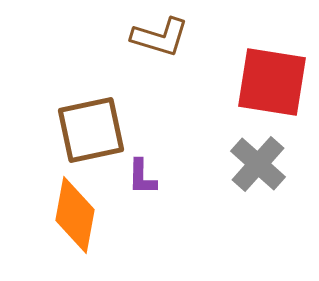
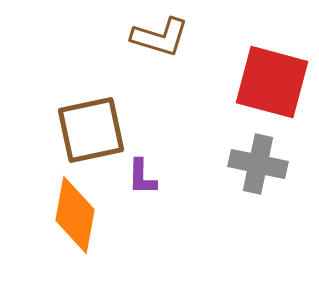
red square: rotated 6 degrees clockwise
gray cross: rotated 30 degrees counterclockwise
